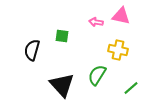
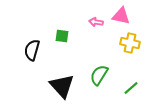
yellow cross: moved 12 px right, 7 px up
green semicircle: moved 2 px right
black triangle: moved 1 px down
